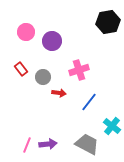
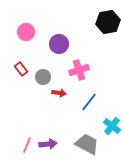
purple circle: moved 7 px right, 3 px down
